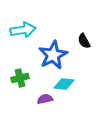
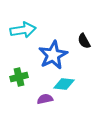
green cross: moved 1 px left, 1 px up
